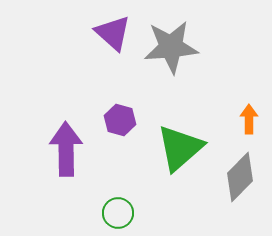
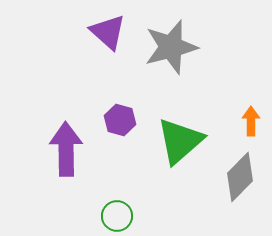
purple triangle: moved 5 px left, 1 px up
gray star: rotated 10 degrees counterclockwise
orange arrow: moved 2 px right, 2 px down
green triangle: moved 7 px up
green circle: moved 1 px left, 3 px down
